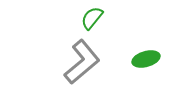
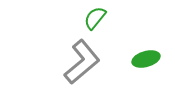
green semicircle: moved 3 px right
